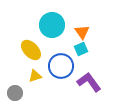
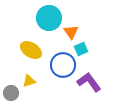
cyan circle: moved 3 px left, 7 px up
orange triangle: moved 11 px left
yellow ellipse: rotated 15 degrees counterclockwise
blue circle: moved 2 px right, 1 px up
yellow triangle: moved 6 px left, 5 px down
gray circle: moved 4 px left
